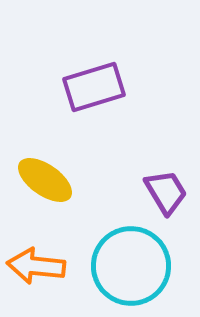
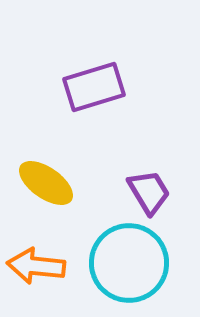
yellow ellipse: moved 1 px right, 3 px down
purple trapezoid: moved 17 px left
cyan circle: moved 2 px left, 3 px up
